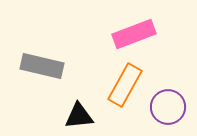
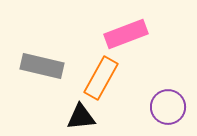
pink rectangle: moved 8 px left
orange rectangle: moved 24 px left, 7 px up
black triangle: moved 2 px right, 1 px down
